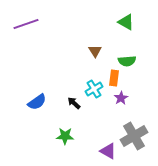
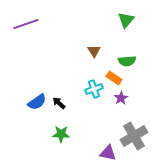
green triangle: moved 2 px up; rotated 42 degrees clockwise
brown triangle: moved 1 px left
orange rectangle: rotated 63 degrees counterclockwise
cyan cross: rotated 12 degrees clockwise
black arrow: moved 15 px left
green star: moved 4 px left, 2 px up
purple triangle: moved 2 px down; rotated 18 degrees counterclockwise
